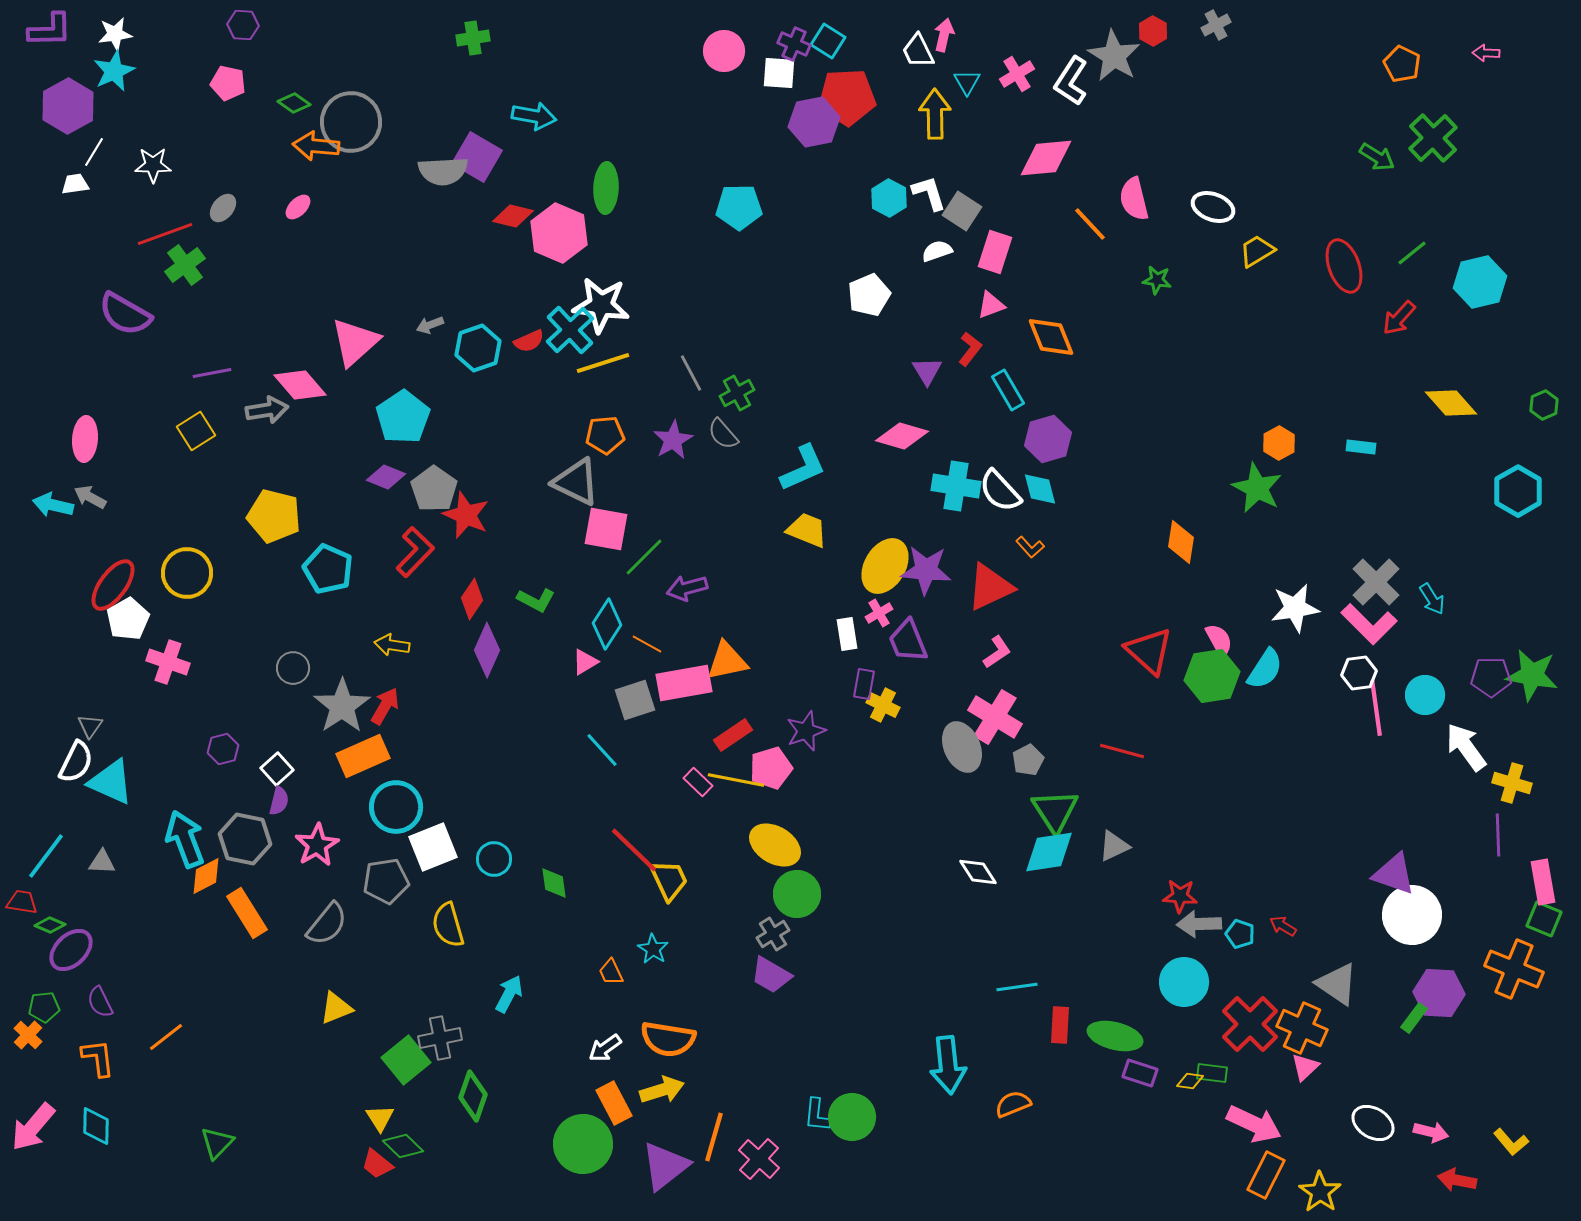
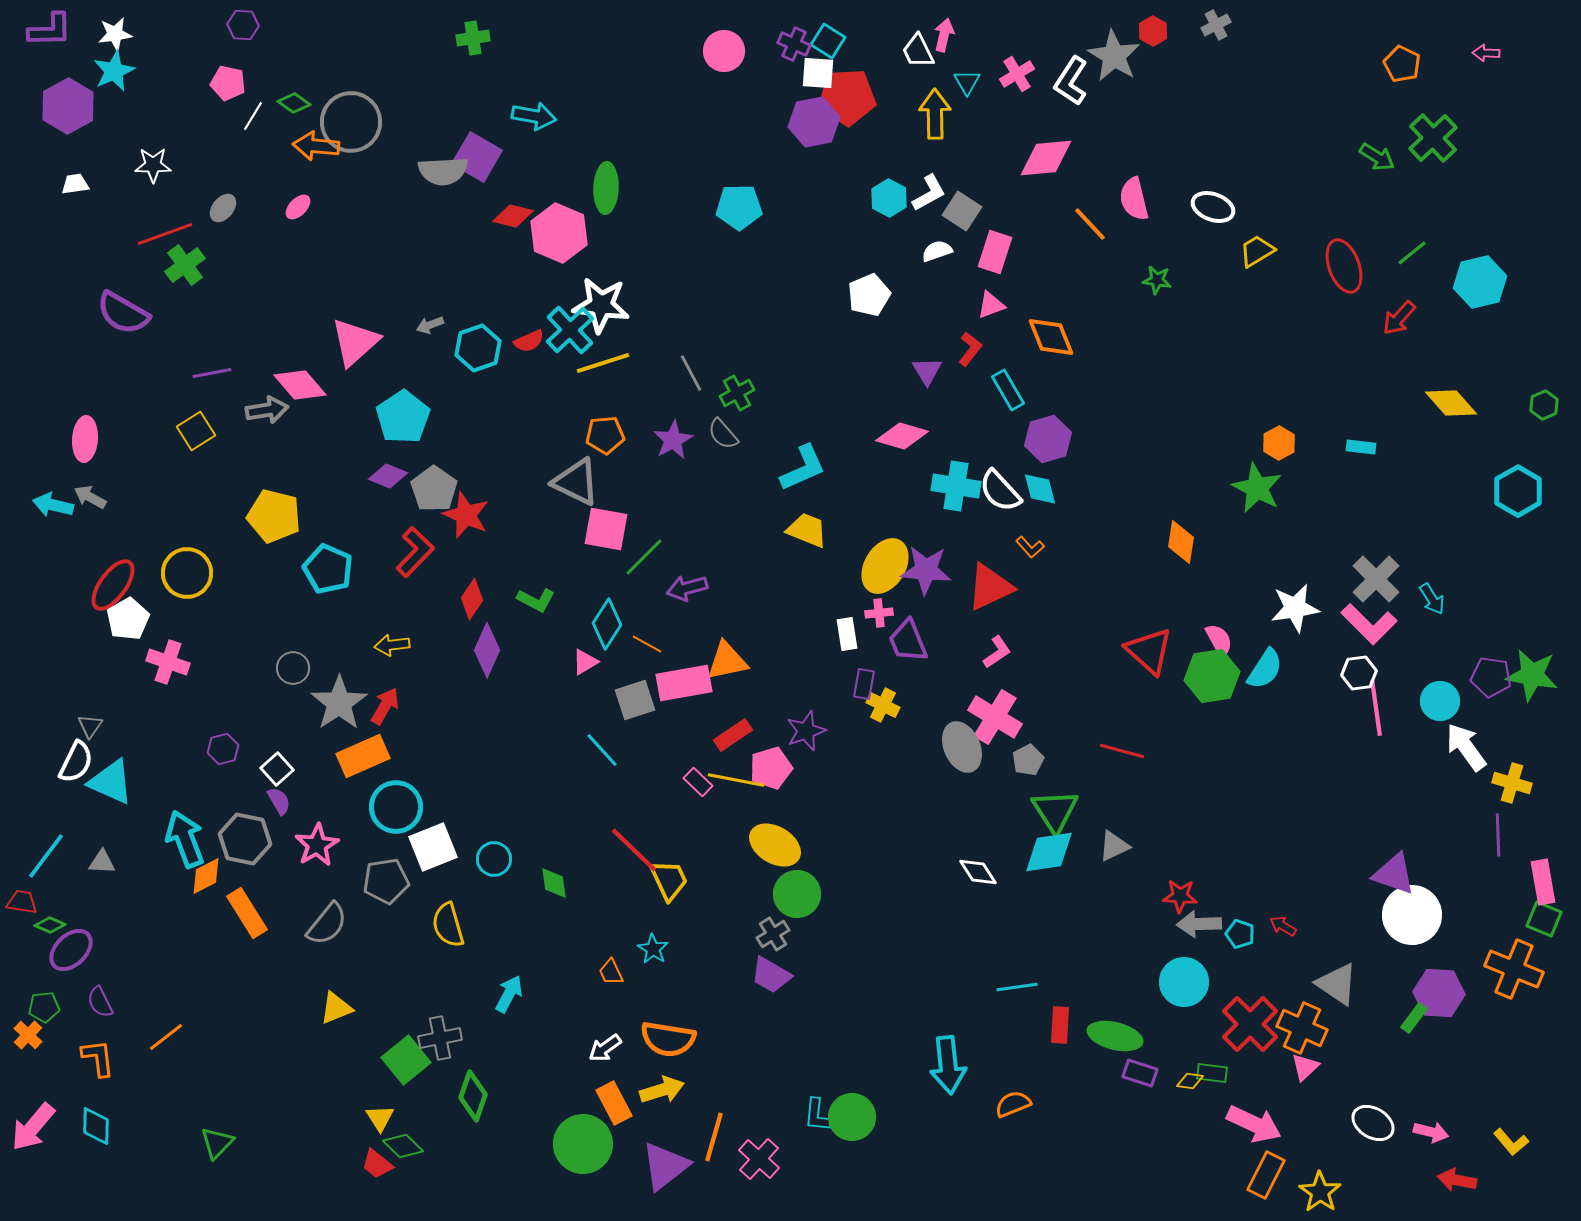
white square at (779, 73): moved 39 px right
white line at (94, 152): moved 159 px right, 36 px up
white L-shape at (929, 193): rotated 78 degrees clockwise
purple semicircle at (125, 314): moved 2 px left, 1 px up
purple diamond at (386, 477): moved 2 px right, 1 px up
gray cross at (1376, 582): moved 3 px up
pink cross at (879, 613): rotated 24 degrees clockwise
yellow arrow at (392, 645): rotated 16 degrees counterclockwise
purple pentagon at (1491, 677): rotated 9 degrees clockwise
cyan circle at (1425, 695): moved 15 px right, 6 px down
gray star at (342, 706): moved 3 px left, 3 px up
purple semicircle at (279, 801): rotated 44 degrees counterclockwise
